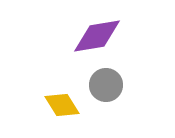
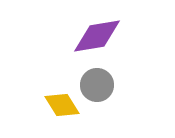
gray circle: moved 9 px left
